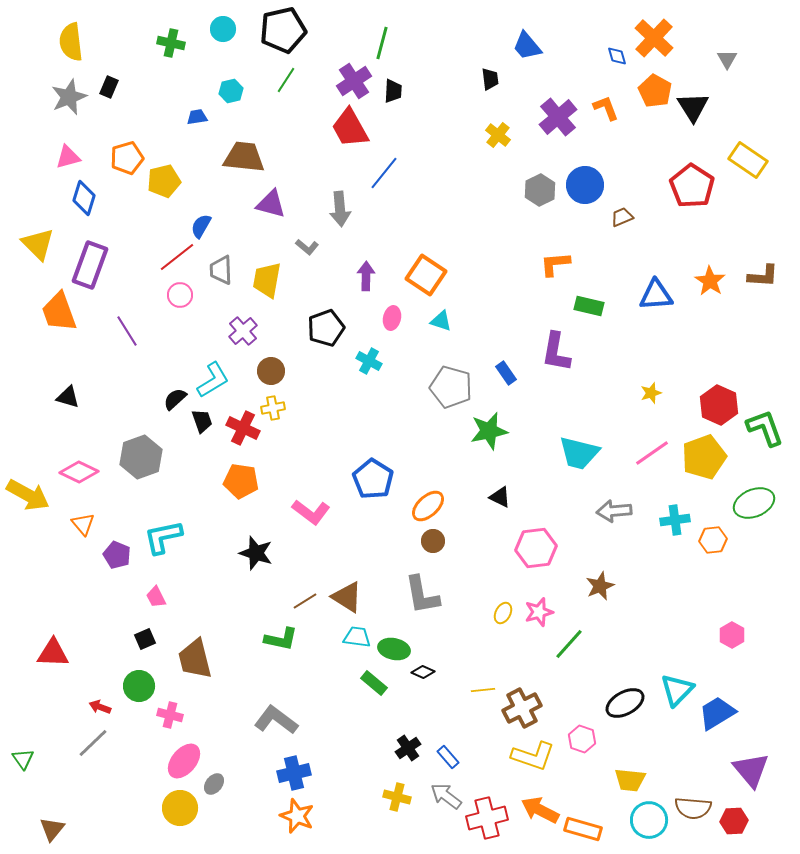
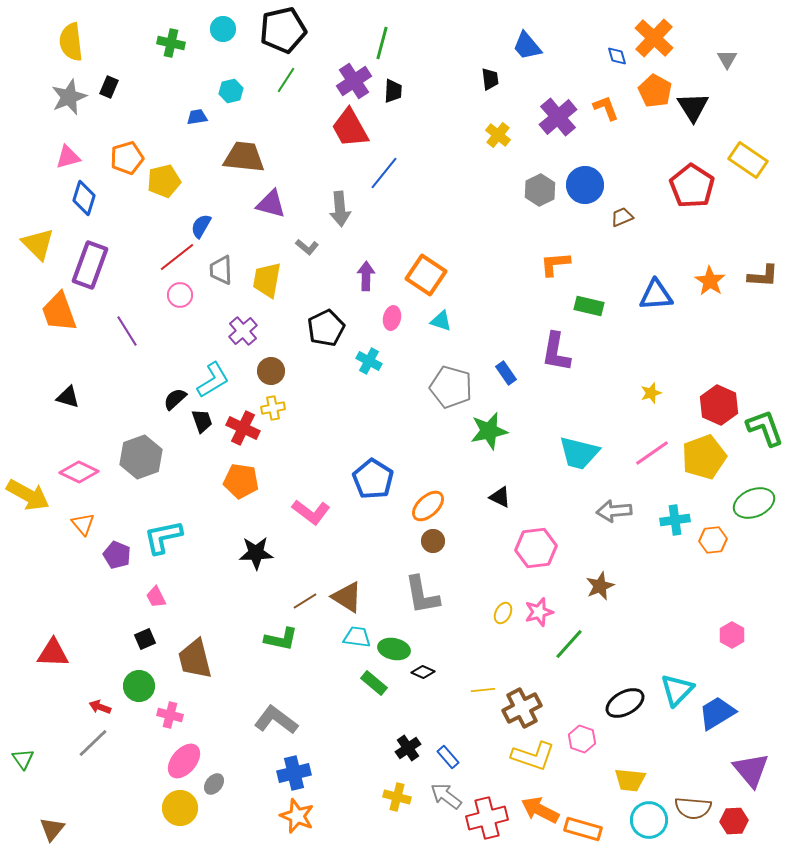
black pentagon at (326, 328): rotated 6 degrees counterclockwise
black star at (256, 553): rotated 20 degrees counterclockwise
